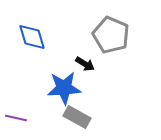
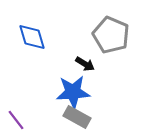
blue star: moved 9 px right, 4 px down
purple line: moved 2 px down; rotated 40 degrees clockwise
